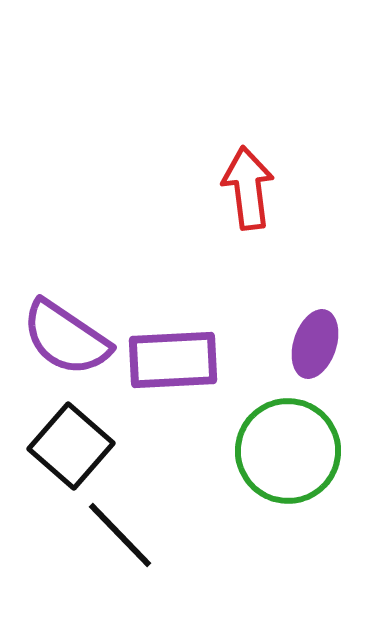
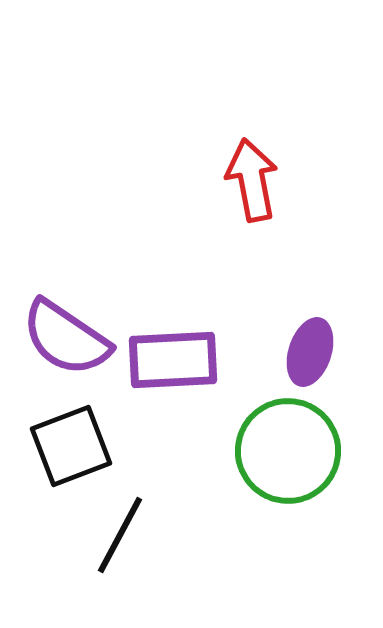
red arrow: moved 4 px right, 8 px up; rotated 4 degrees counterclockwise
purple ellipse: moved 5 px left, 8 px down
black square: rotated 28 degrees clockwise
black line: rotated 72 degrees clockwise
